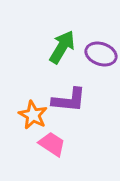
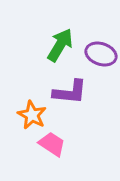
green arrow: moved 2 px left, 2 px up
purple L-shape: moved 1 px right, 8 px up
orange star: moved 1 px left
